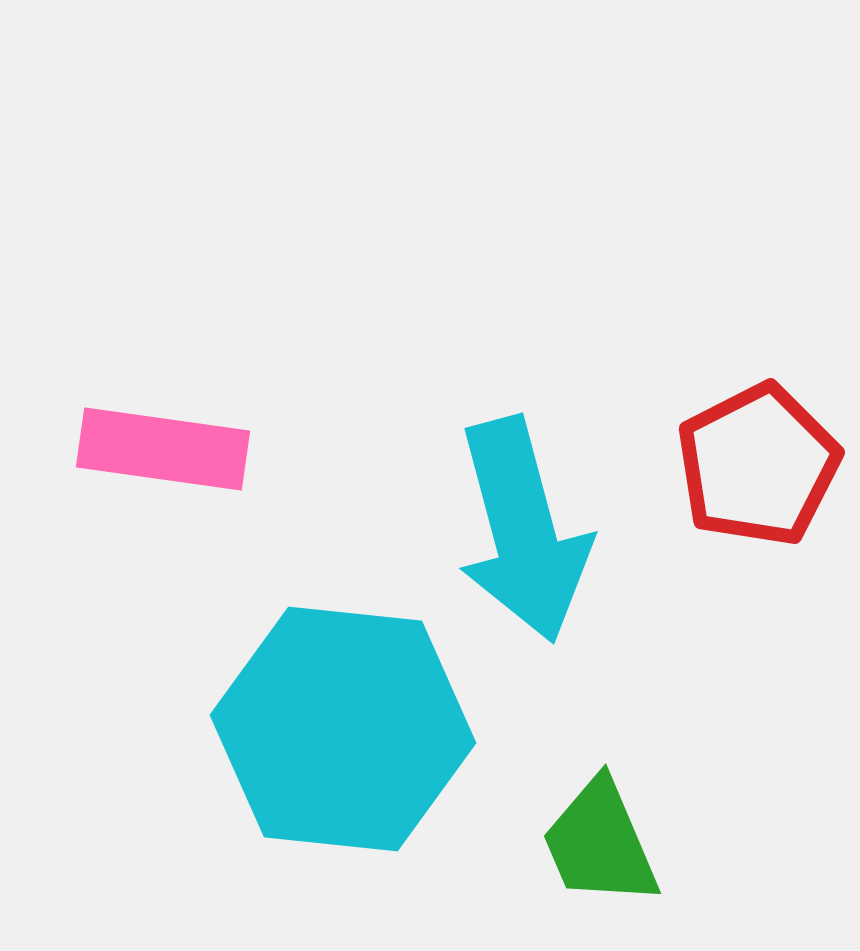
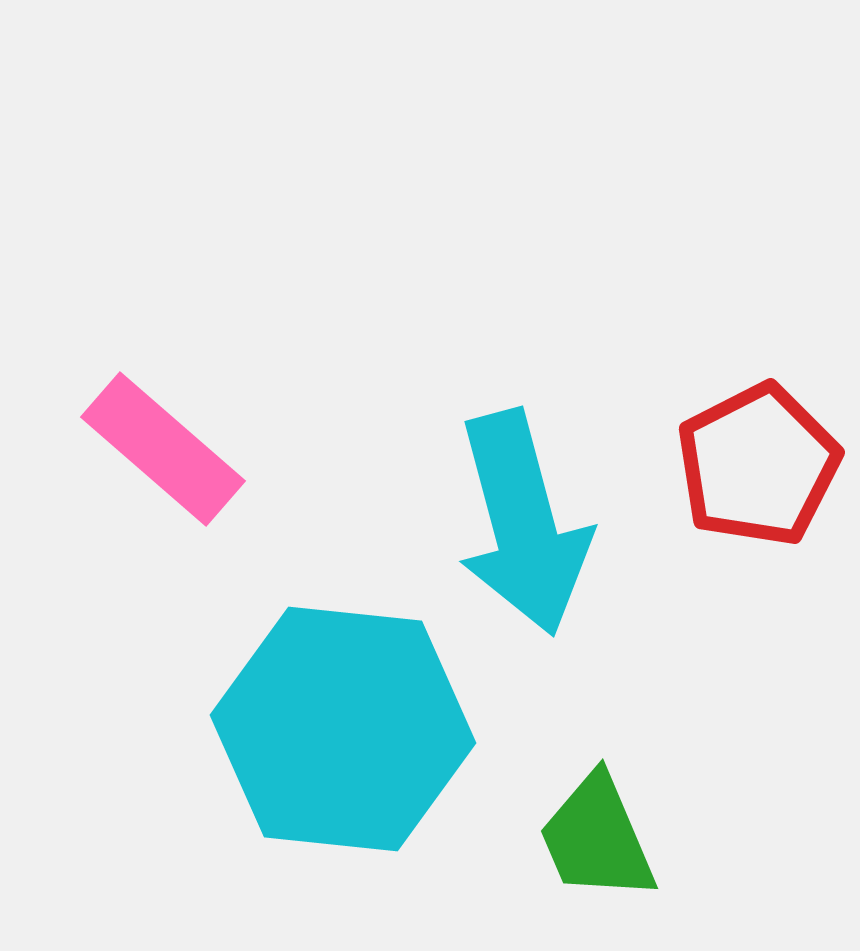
pink rectangle: rotated 33 degrees clockwise
cyan arrow: moved 7 px up
green trapezoid: moved 3 px left, 5 px up
